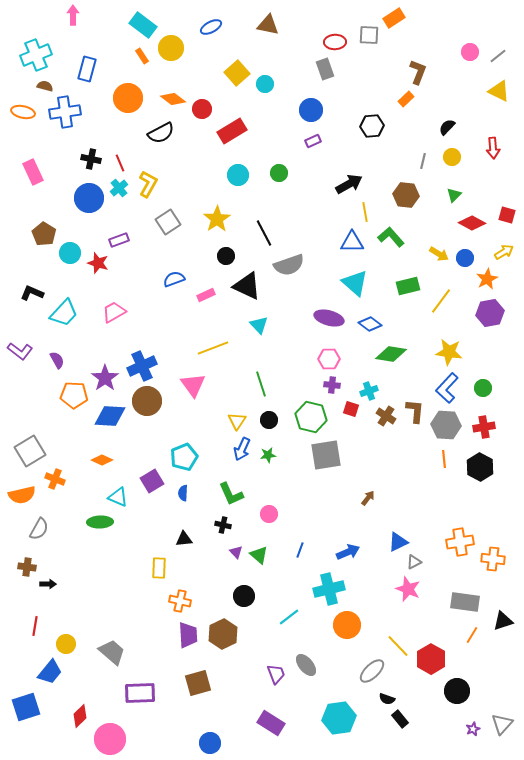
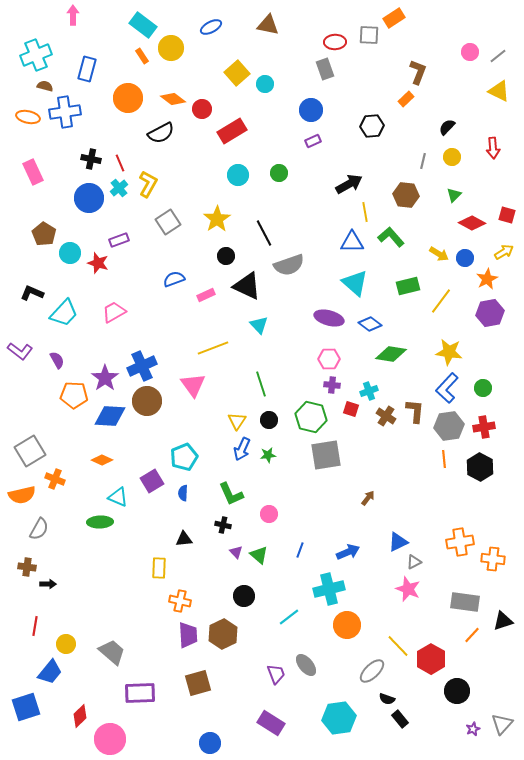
orange ellipse at (23, 112): moved 5 px right, 5 px down
gray hexagon at (446, 425): moved 3 px right, 1 px down; rotated 12 degrees counterclockwise
orange line at (472, 635): rotated 12 degrees clockwise
